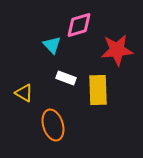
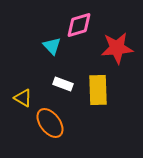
cyan triangle: moved 1 px down
red star: moved 2 px up
white rectangle: moved 3 px left, 6 px down
yellow triangle: moved 1 px left, 5 px down
orange ellipse: moved 3 px left, 2 px up; rotated 20 degrees counterclockwise
